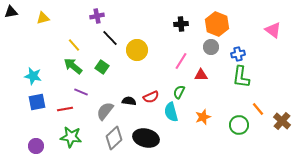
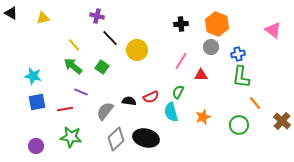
black triangle: moved 1 px down; rotated 40 degrees clockwise
purple cross: rotated 24 degrees clockwise
green semicircle: moved 1 px left
orange line: moved 3 px left, 6 px up
gray diamond: moved 2 px right, 1 px down
